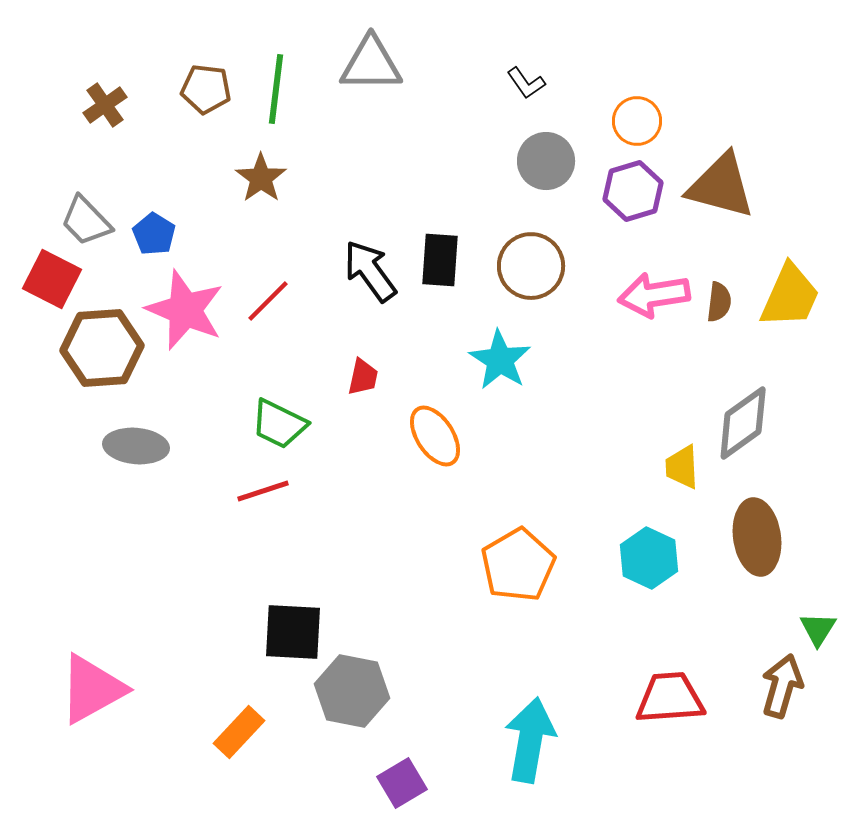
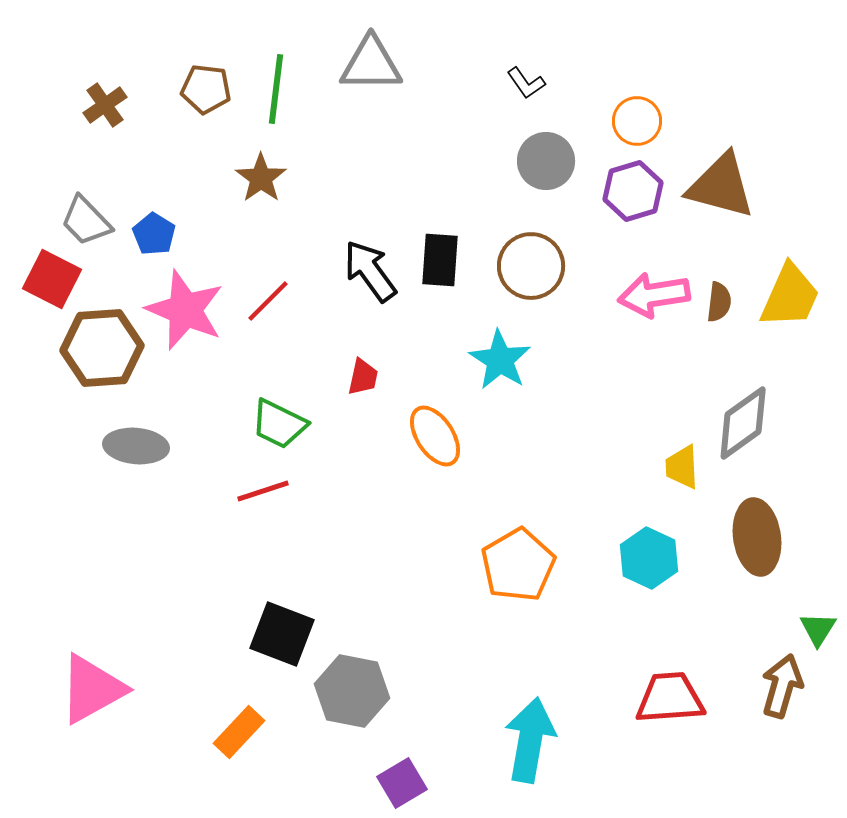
black square at (293, 632): moved 11 px left, 2 px down; rotated 18 degrees clockwise
